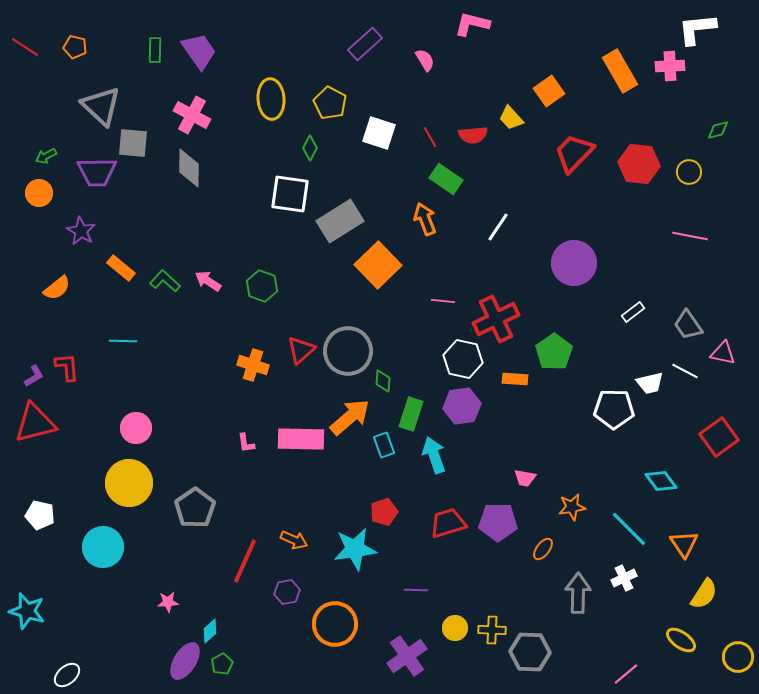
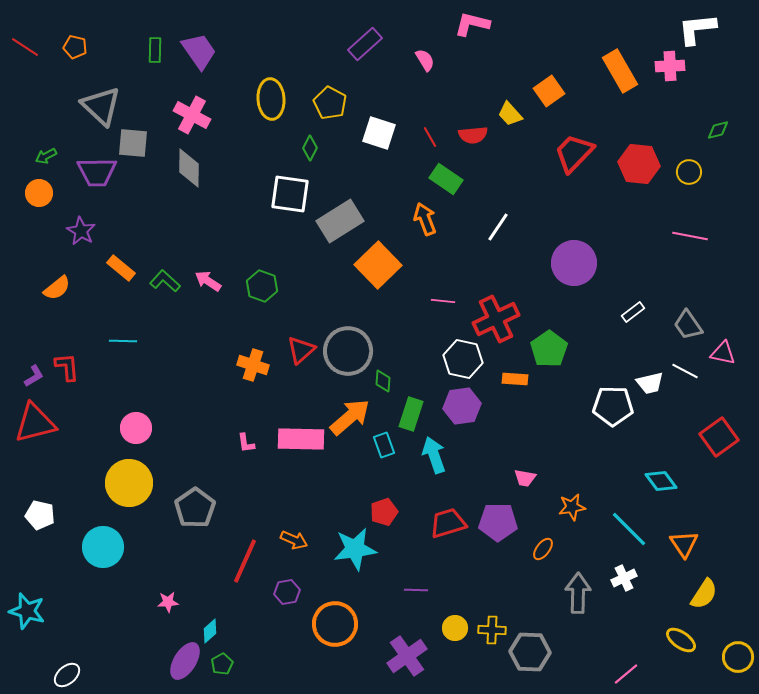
yellow trapezoid at (511, 118): moved 1 px left, 4 px up
green pentagon at (554, 352): moved 5 px left, 3 px up
white pentagon at (614, 409): moved 1 px left, 3 px up
